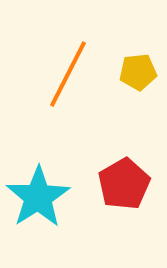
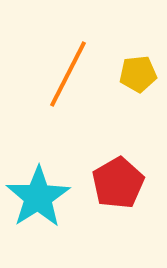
yellow pentagon: moved 2 px down
red pentagon: moved 6 px left, 1 px up
